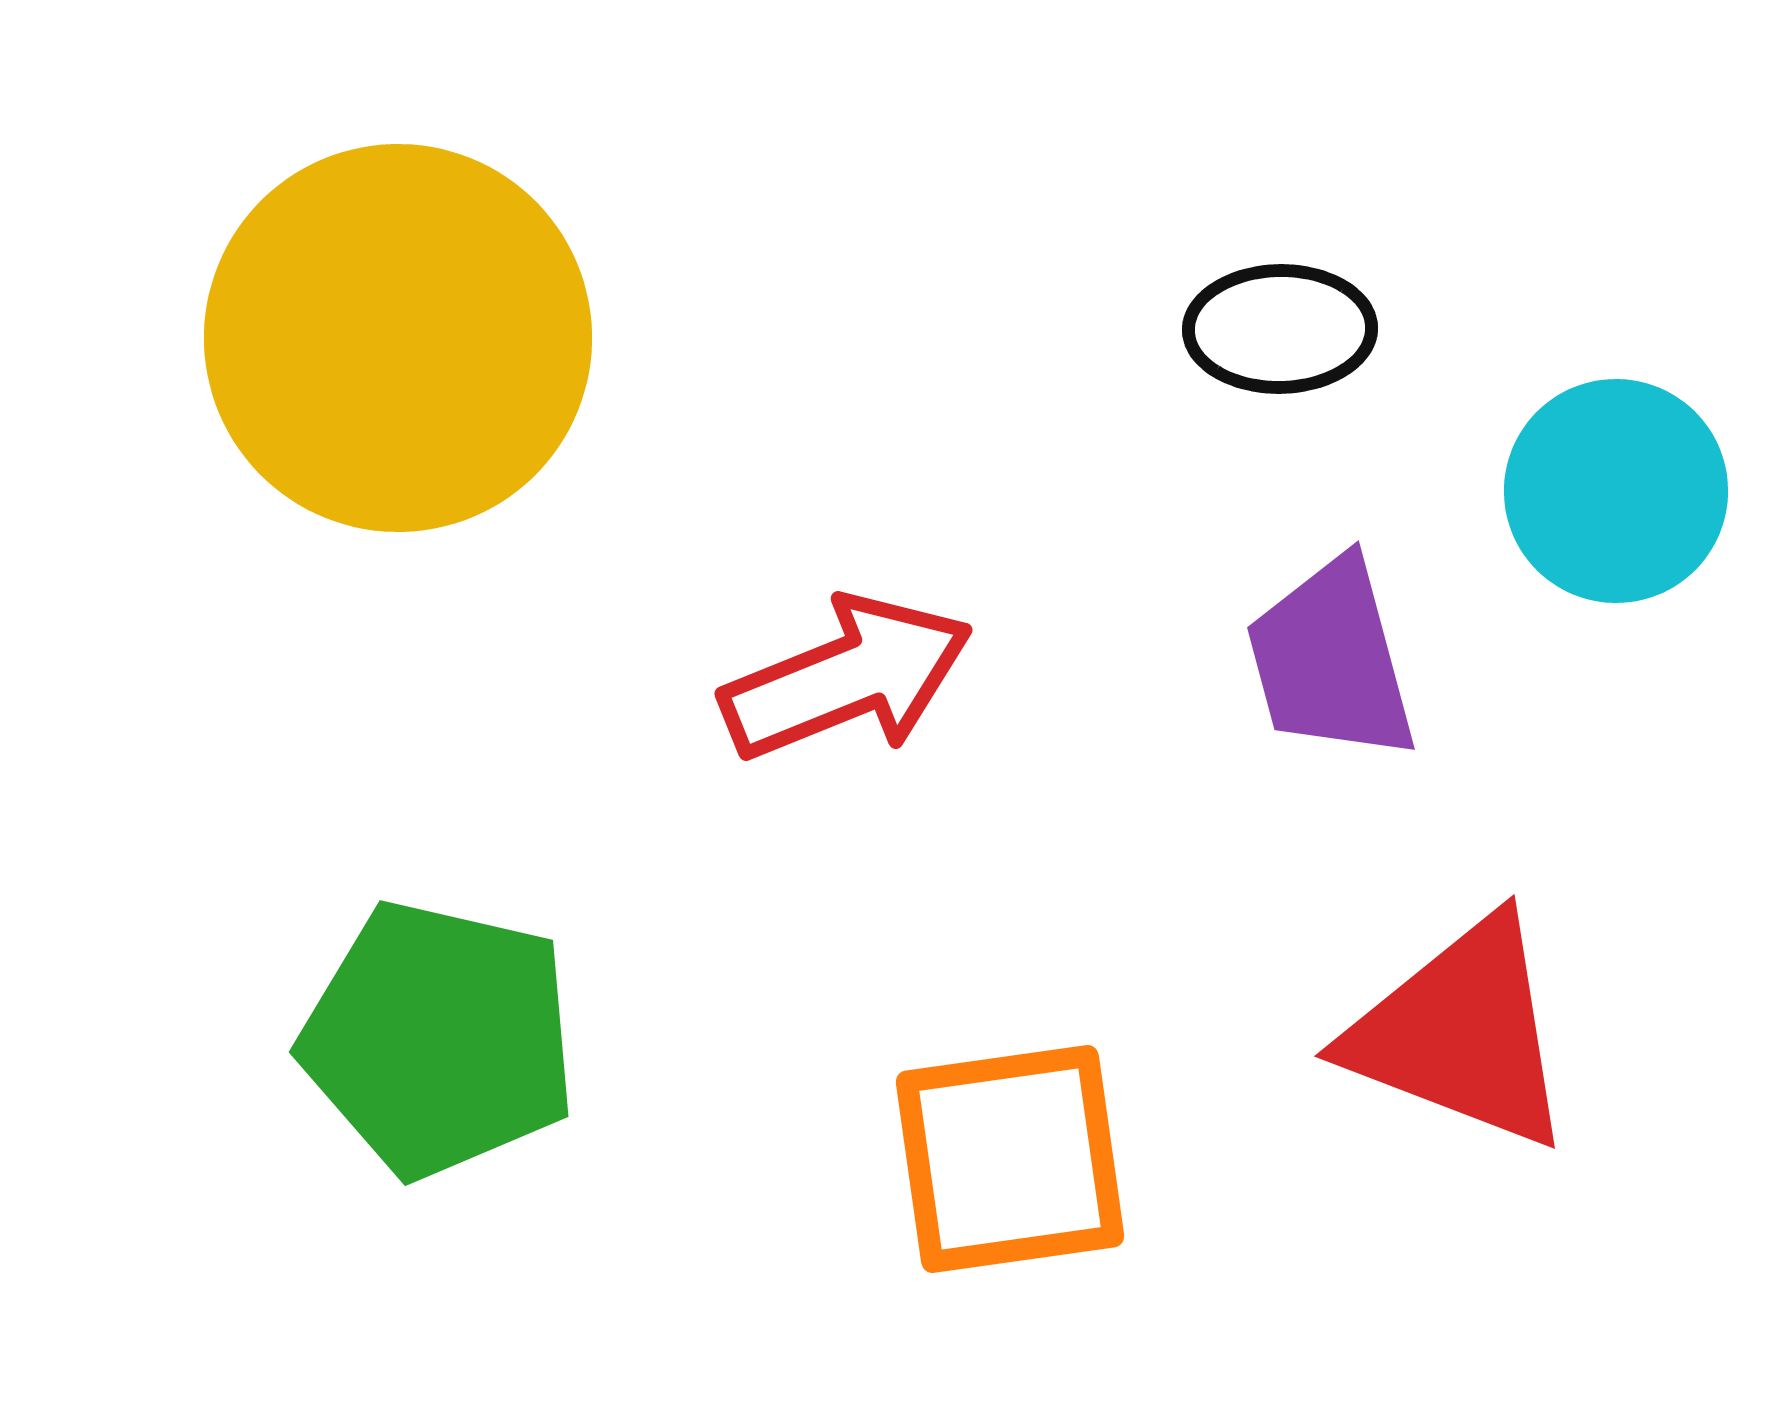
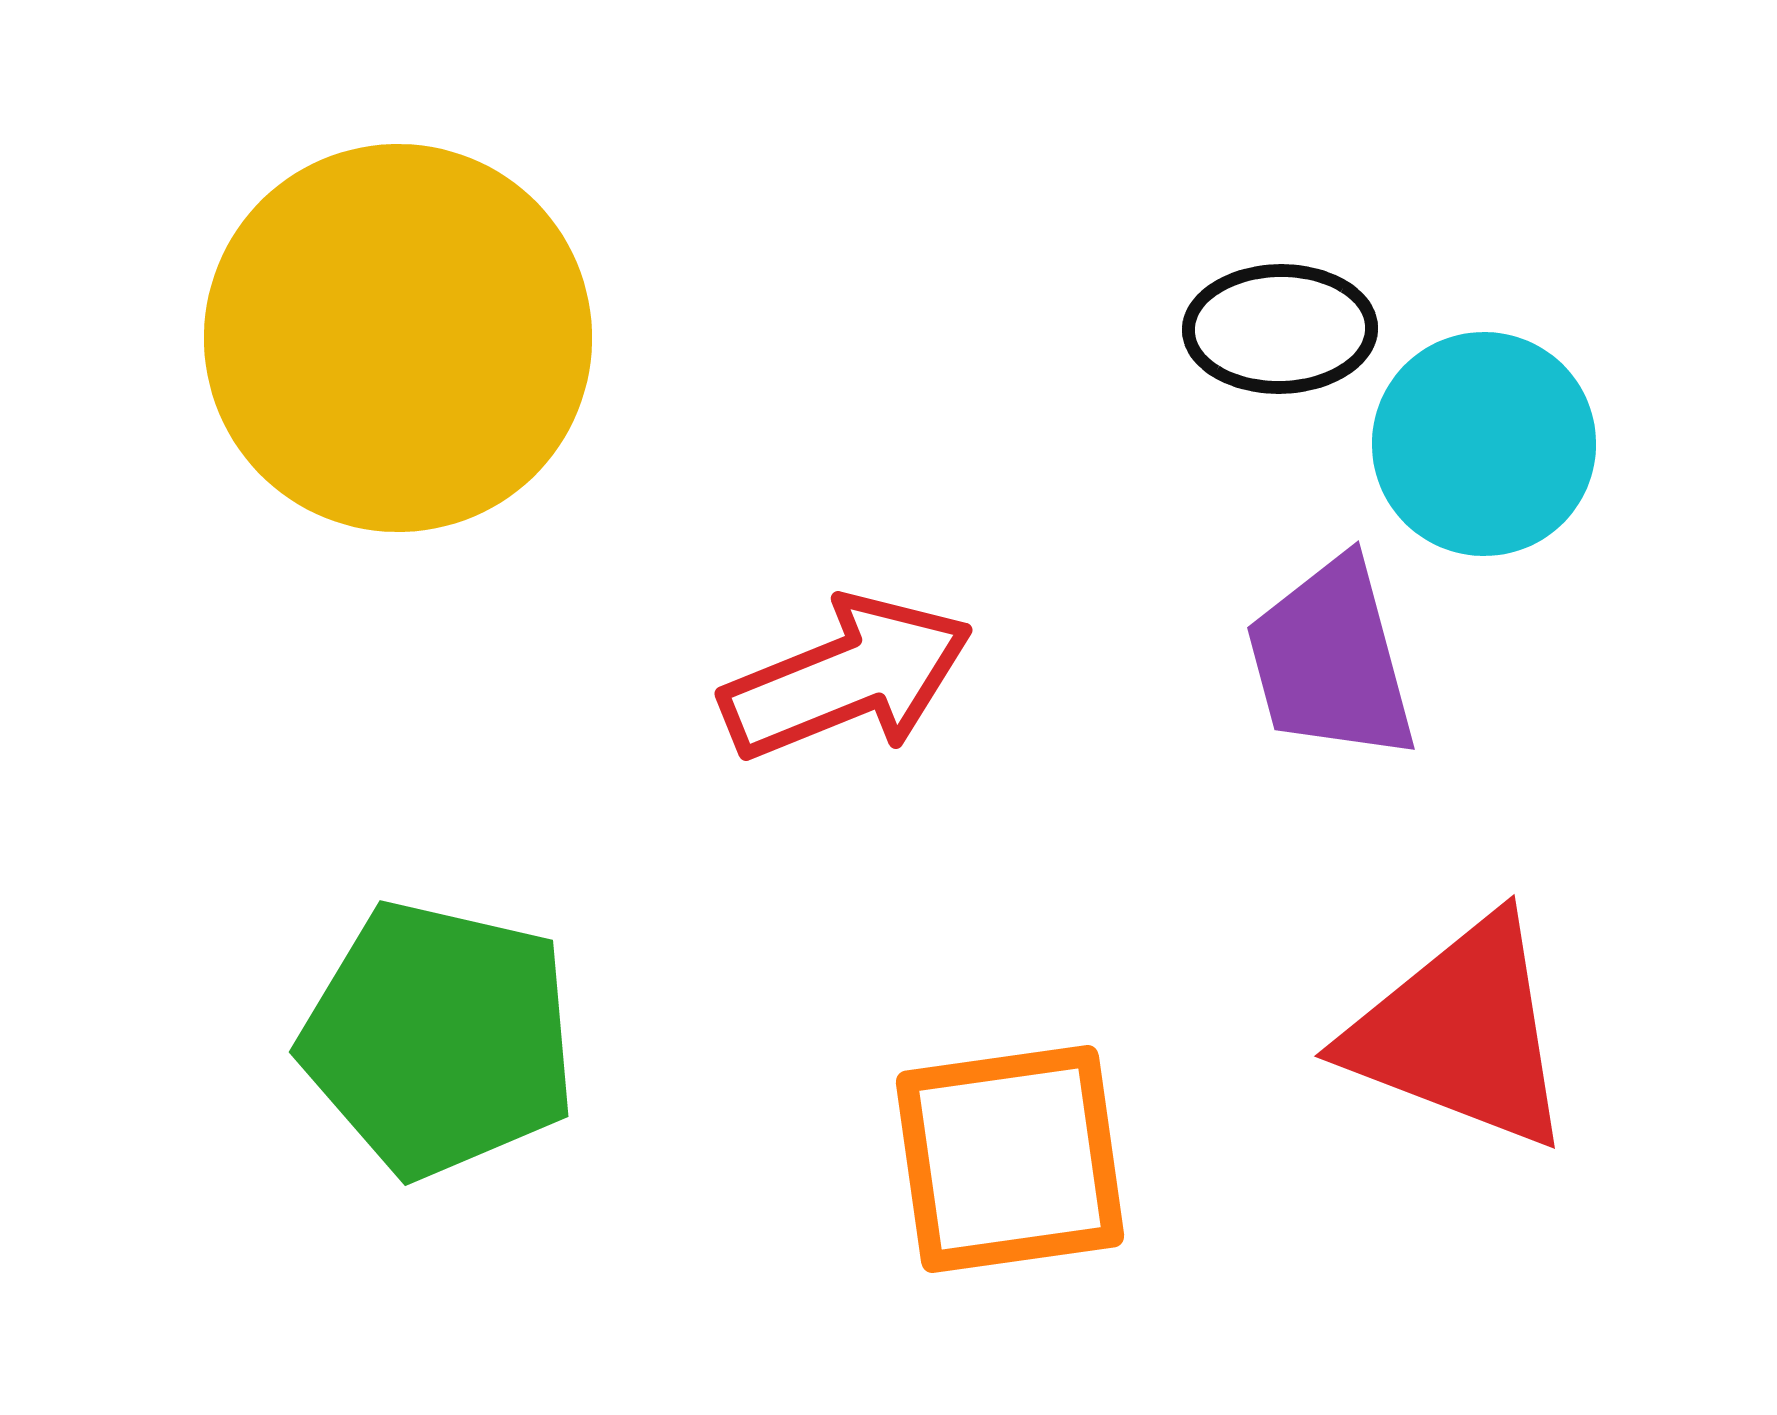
cyan circle: moved 132 px left, 47 px up
